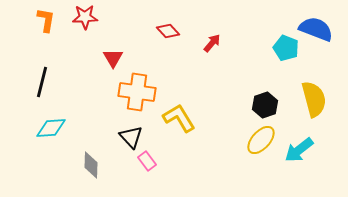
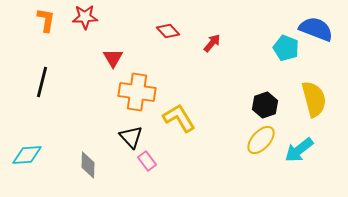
cyan diamond: moved 24 px left, 27 px down
gray diamond: moved 3 px left
